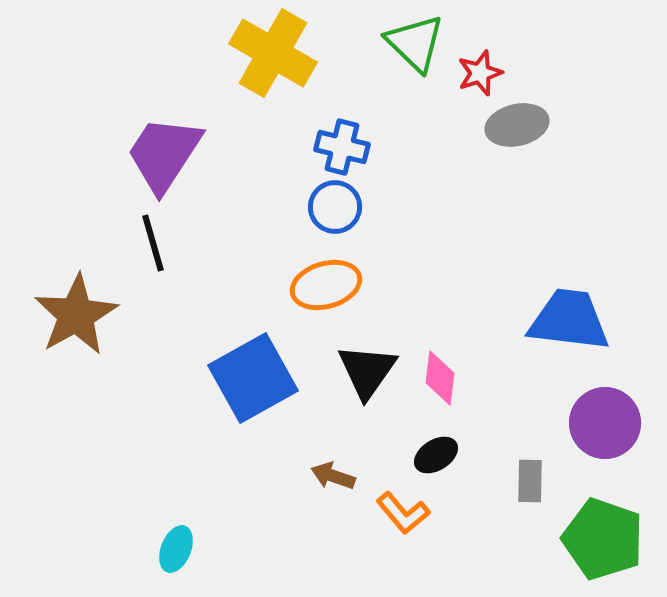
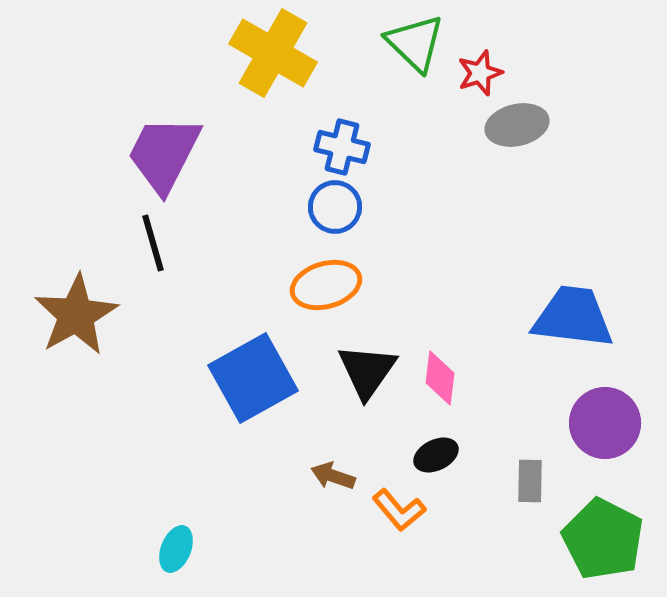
purple trapezoid: rotated 6 degrees counterclockwise
blue trapezoid: moved 4 px right, 3 px up
black ellipse: rotated 6 degrees clockwise
orange L-shape: moved 4 px left, 3 px up
green pentagon: rotated 8 degrees clockwise
